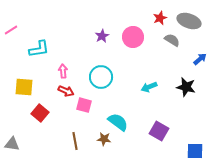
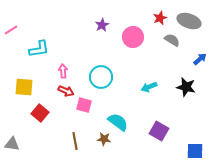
purple star: moved 11 px up
